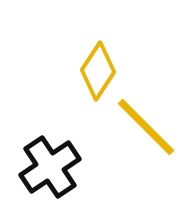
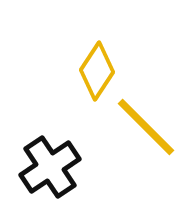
yellow diamond: moved 1 px left
